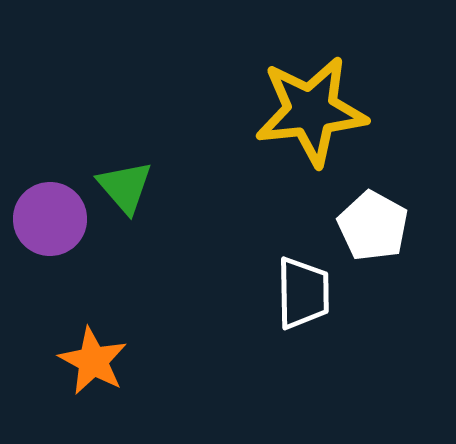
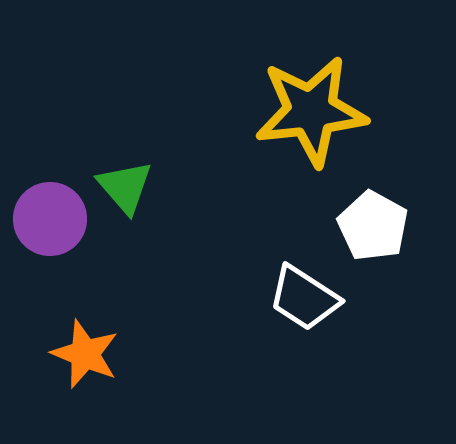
white trapezoid: moved 1 px right, 5 px down; rotated 124 degrees clockwise
orange star: moved 8 px left, 7 px up; rotated 6 degrees counterclockwise
